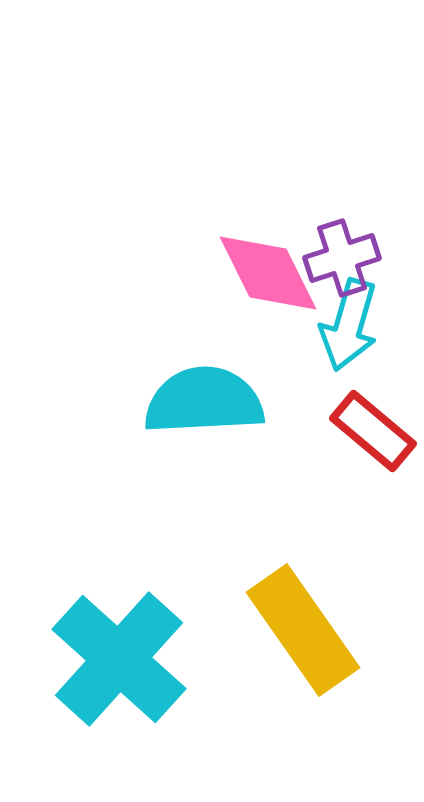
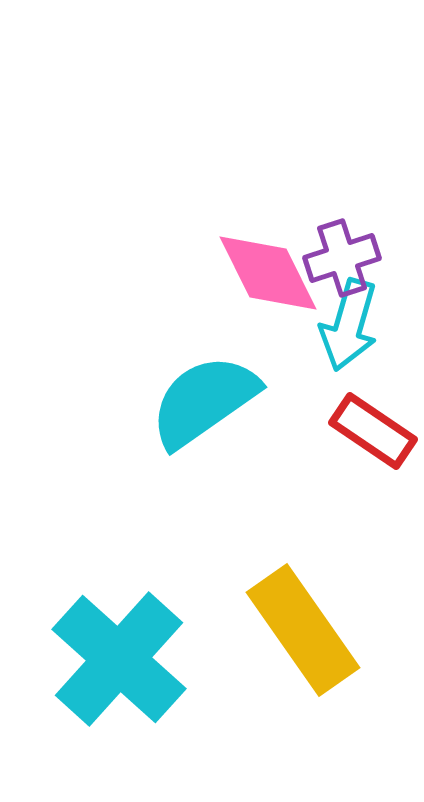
cyan semicircle: rotated 32 degrees counterclockwise
red rectangle: rotated 6 degrees counterclockwise
